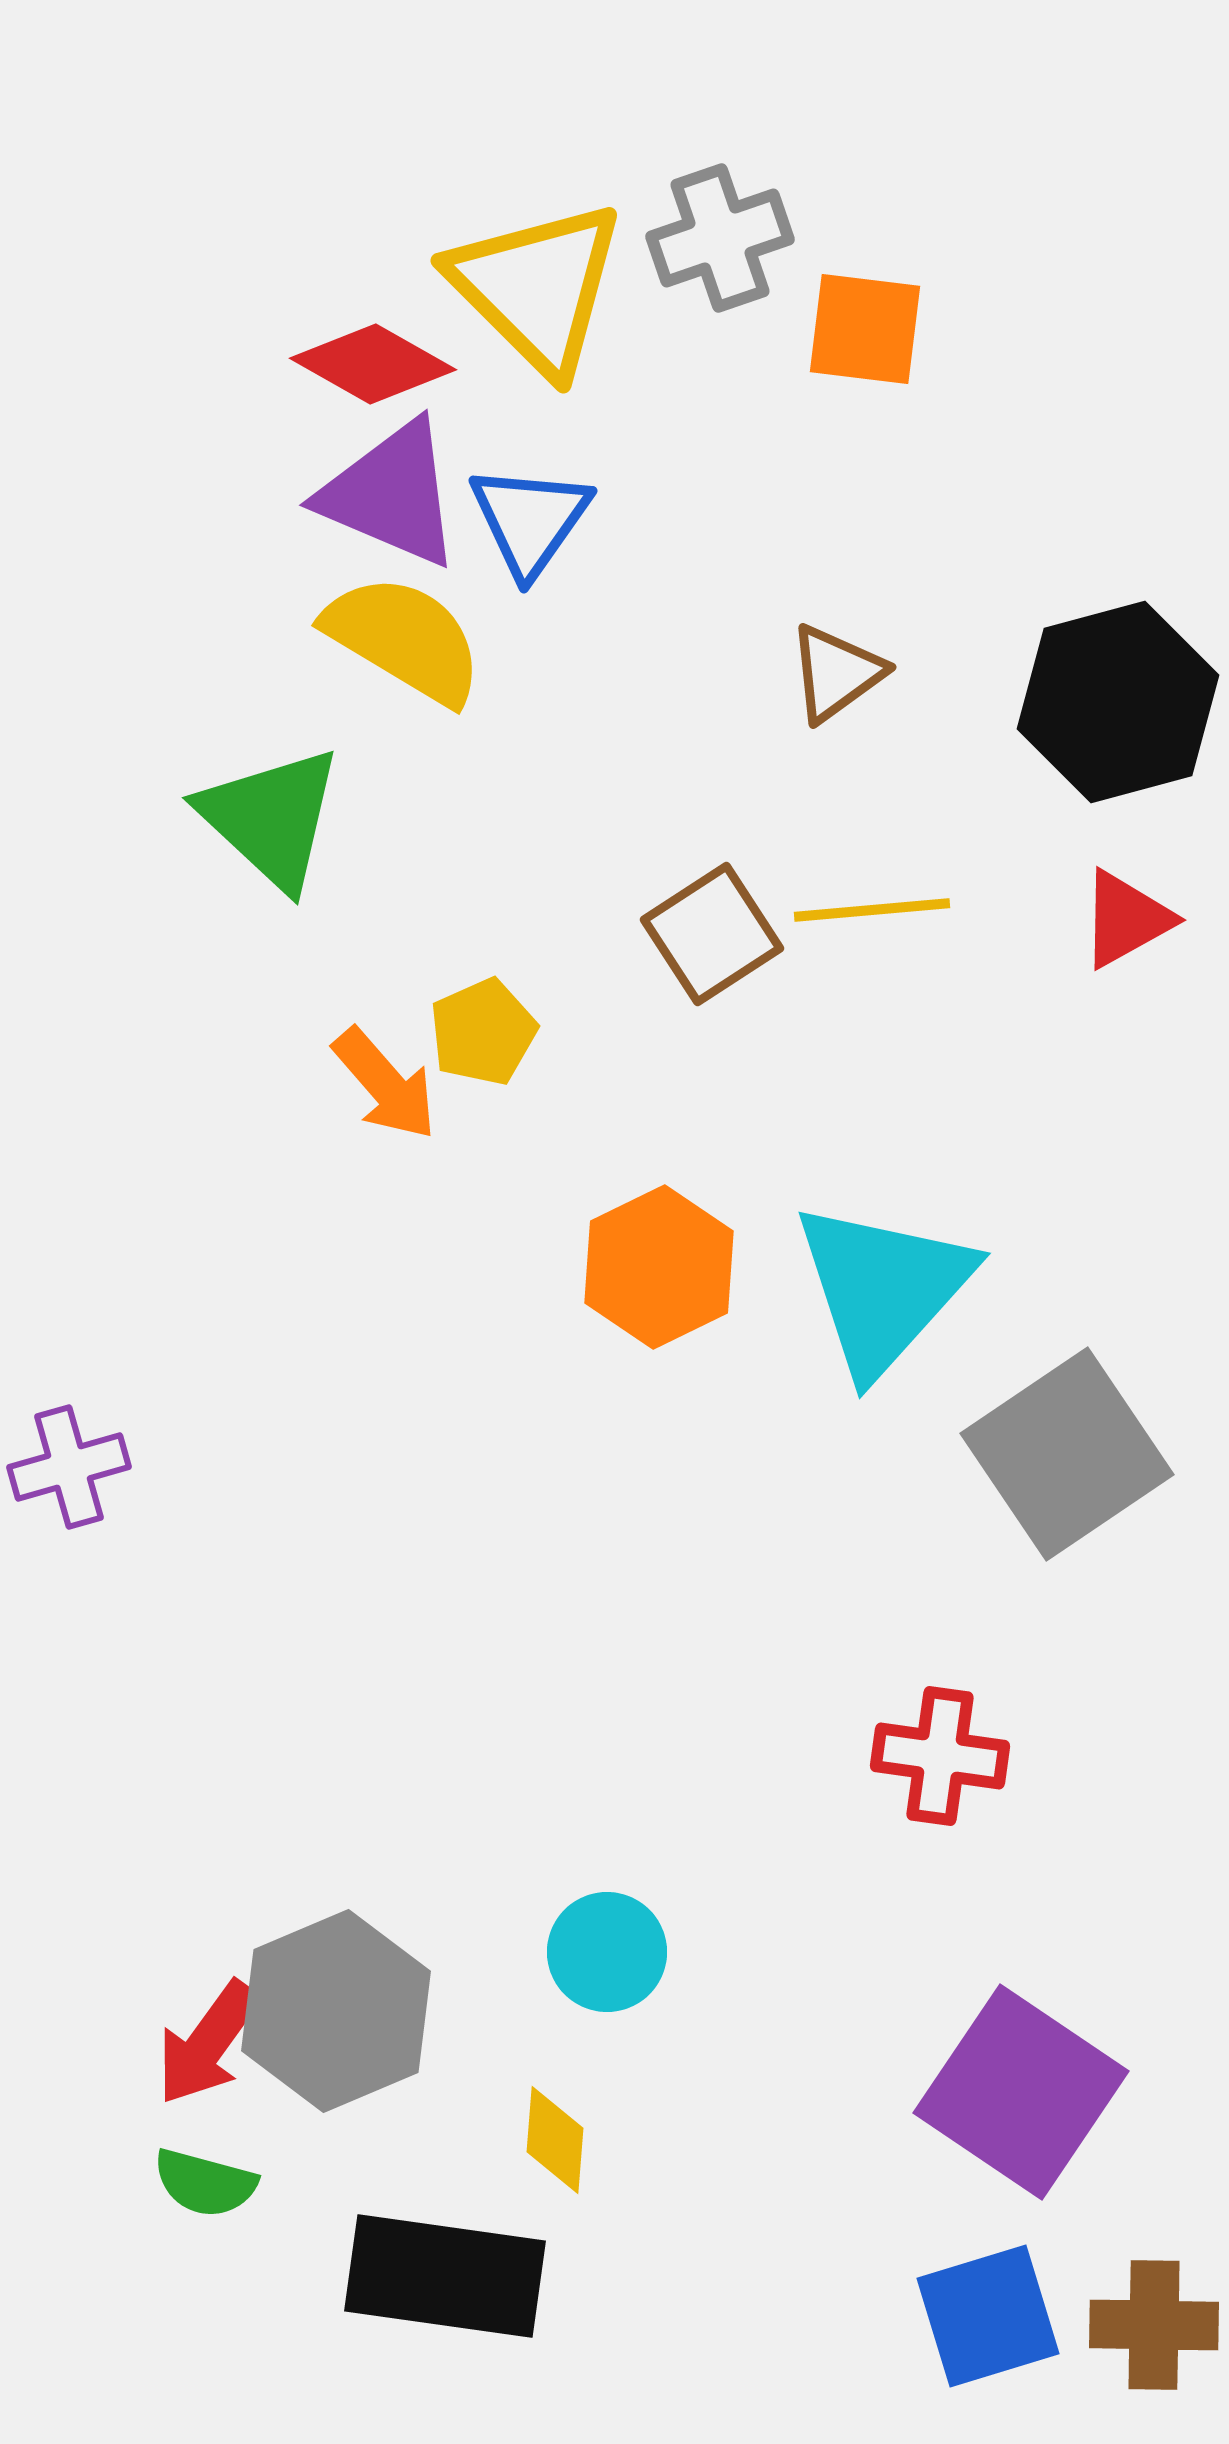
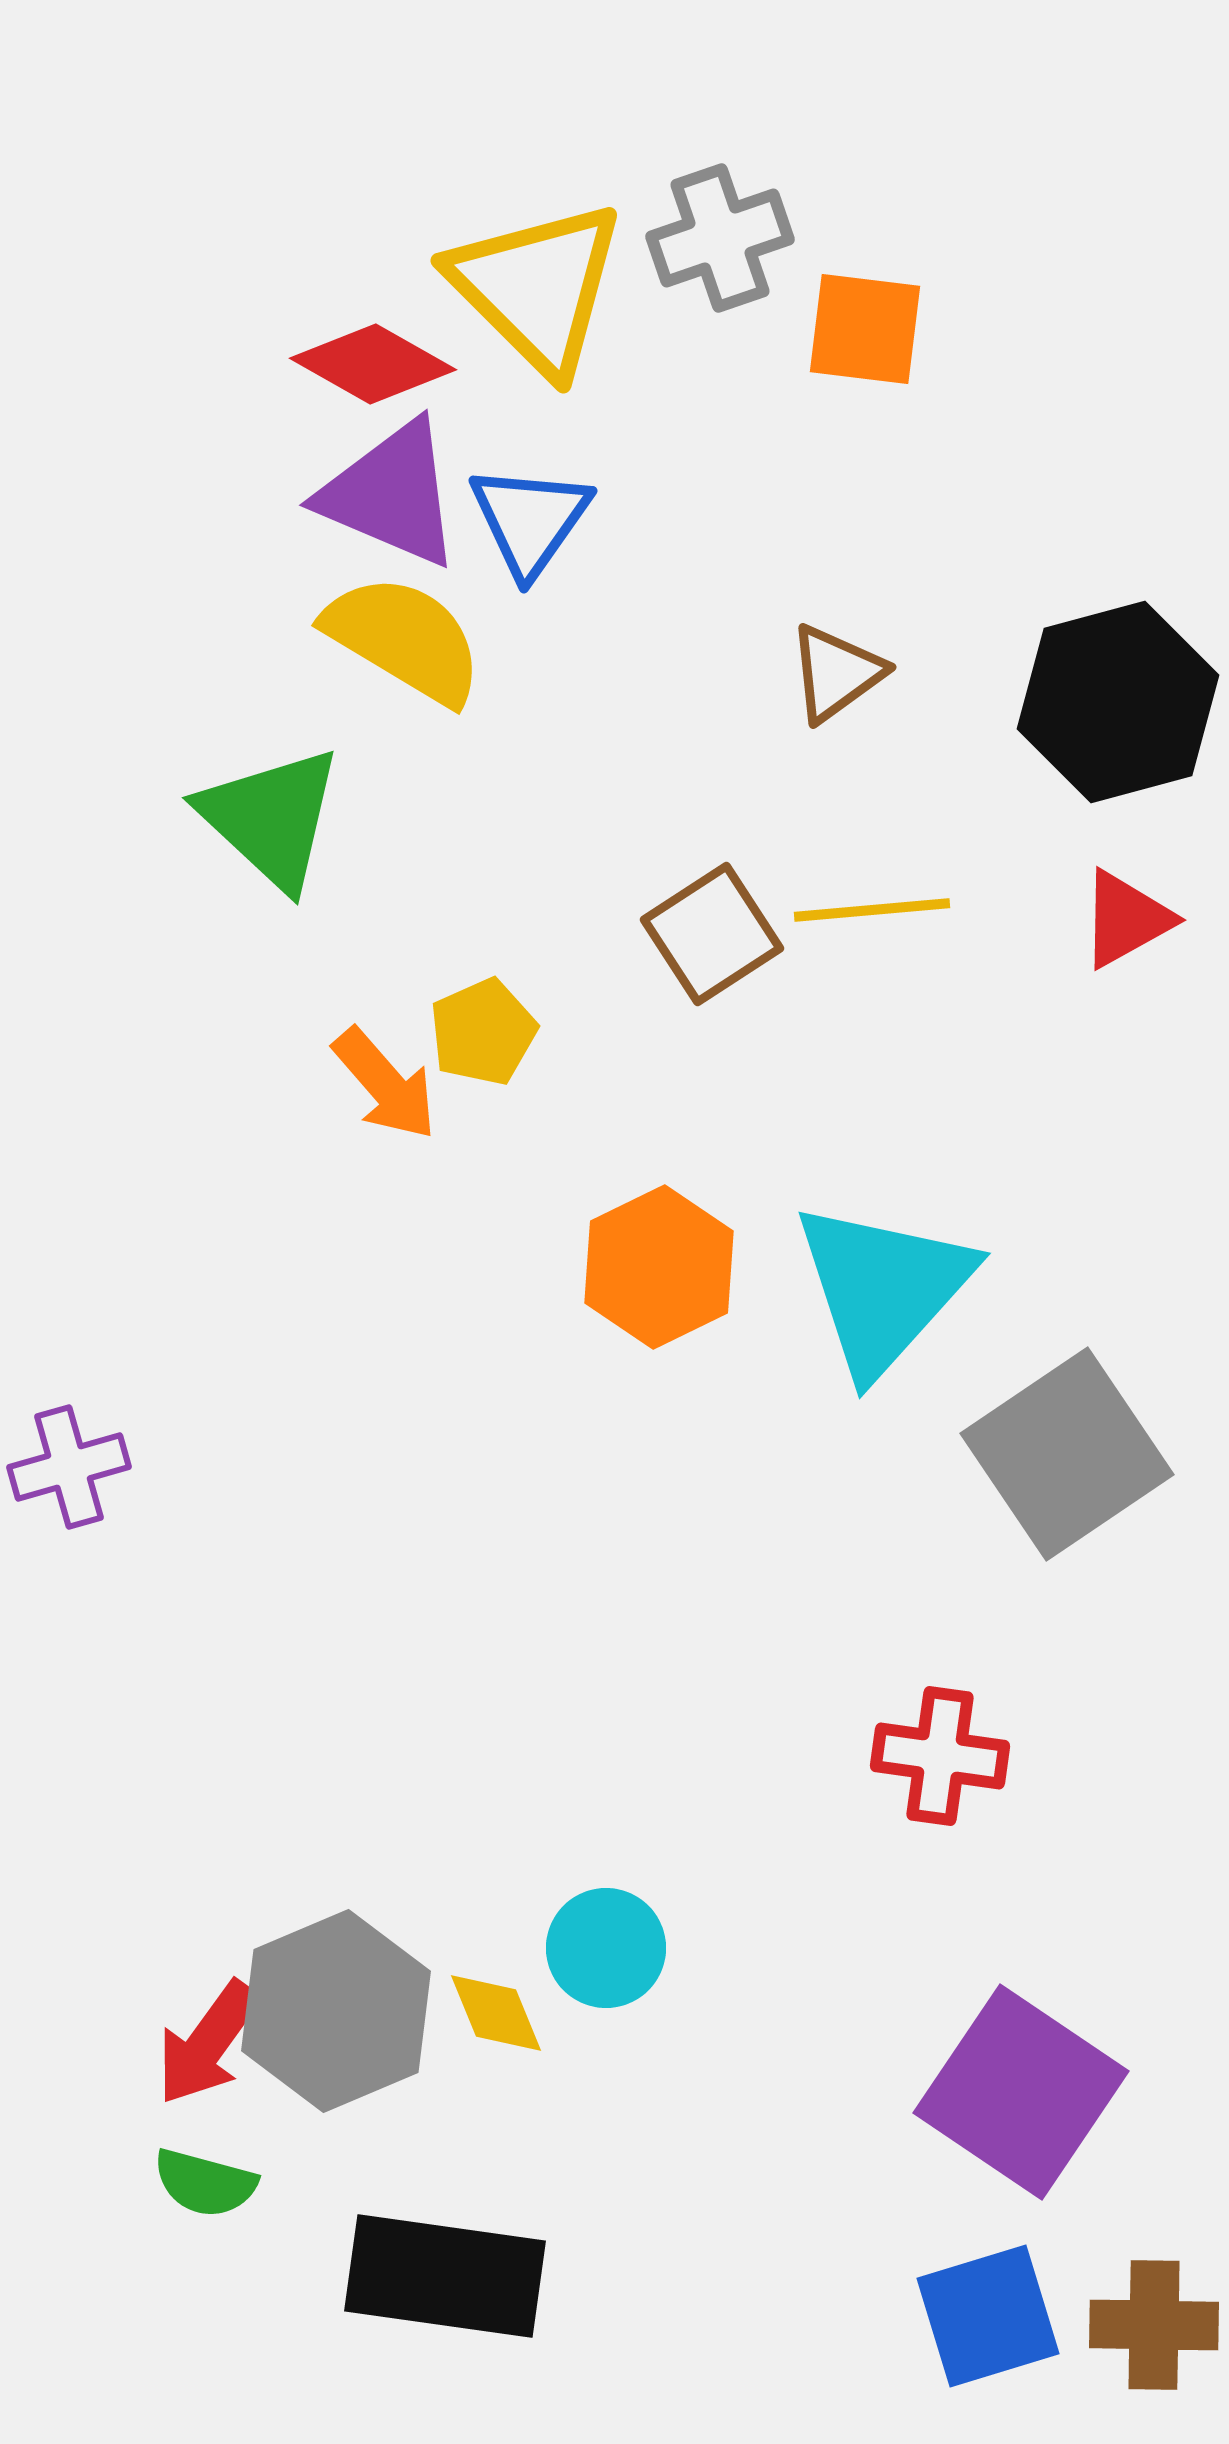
cyan circle: moved 1 px left, 4 px up
yellow diamond: moved 59 px left, 127 px up; rotated 27 degrees counterclockwise
